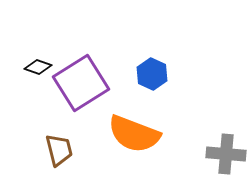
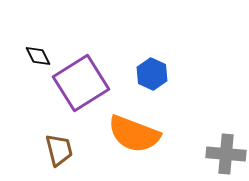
black diamond: moved 11 px up; rotated 44 degrees clockwise
